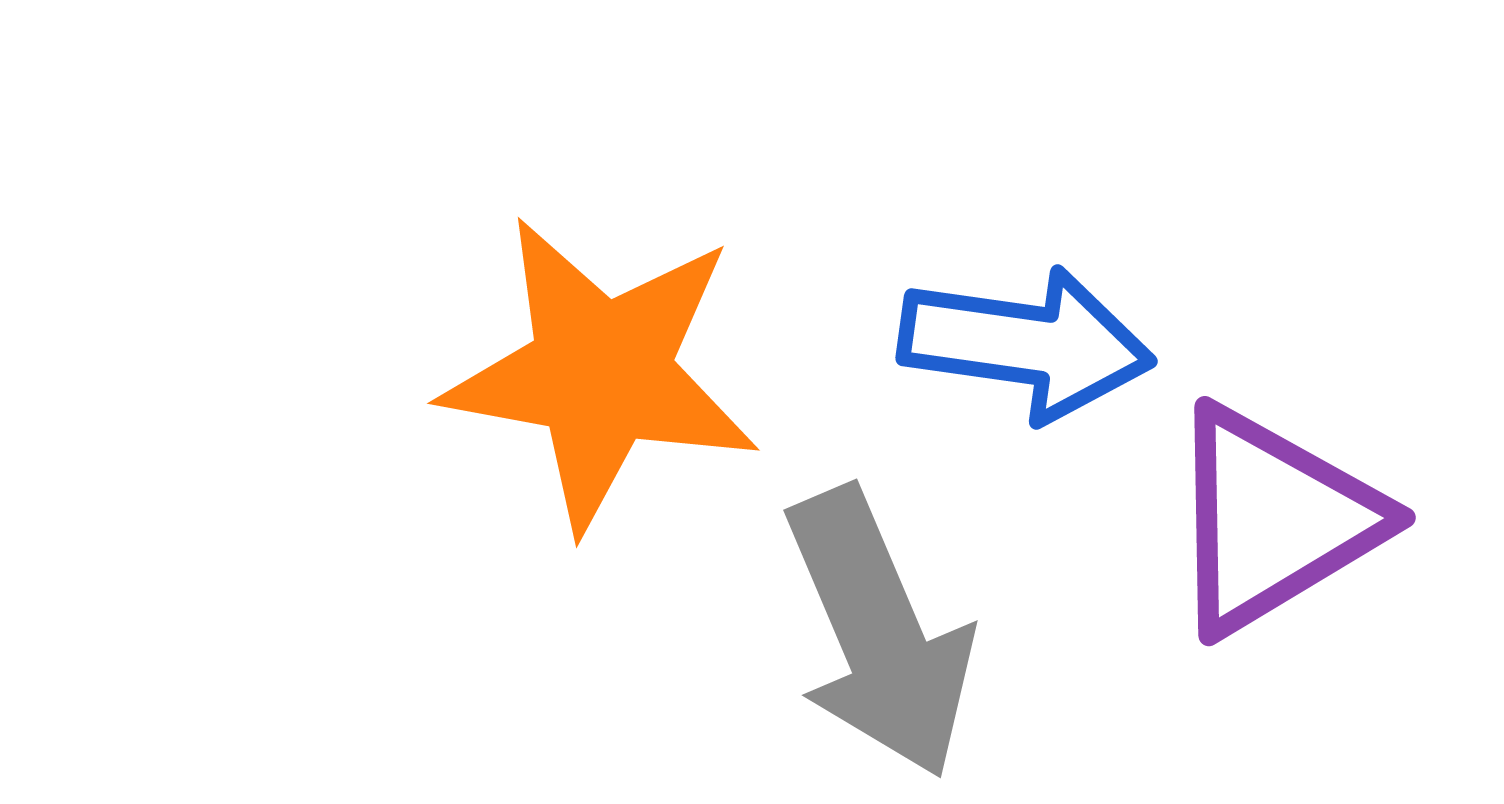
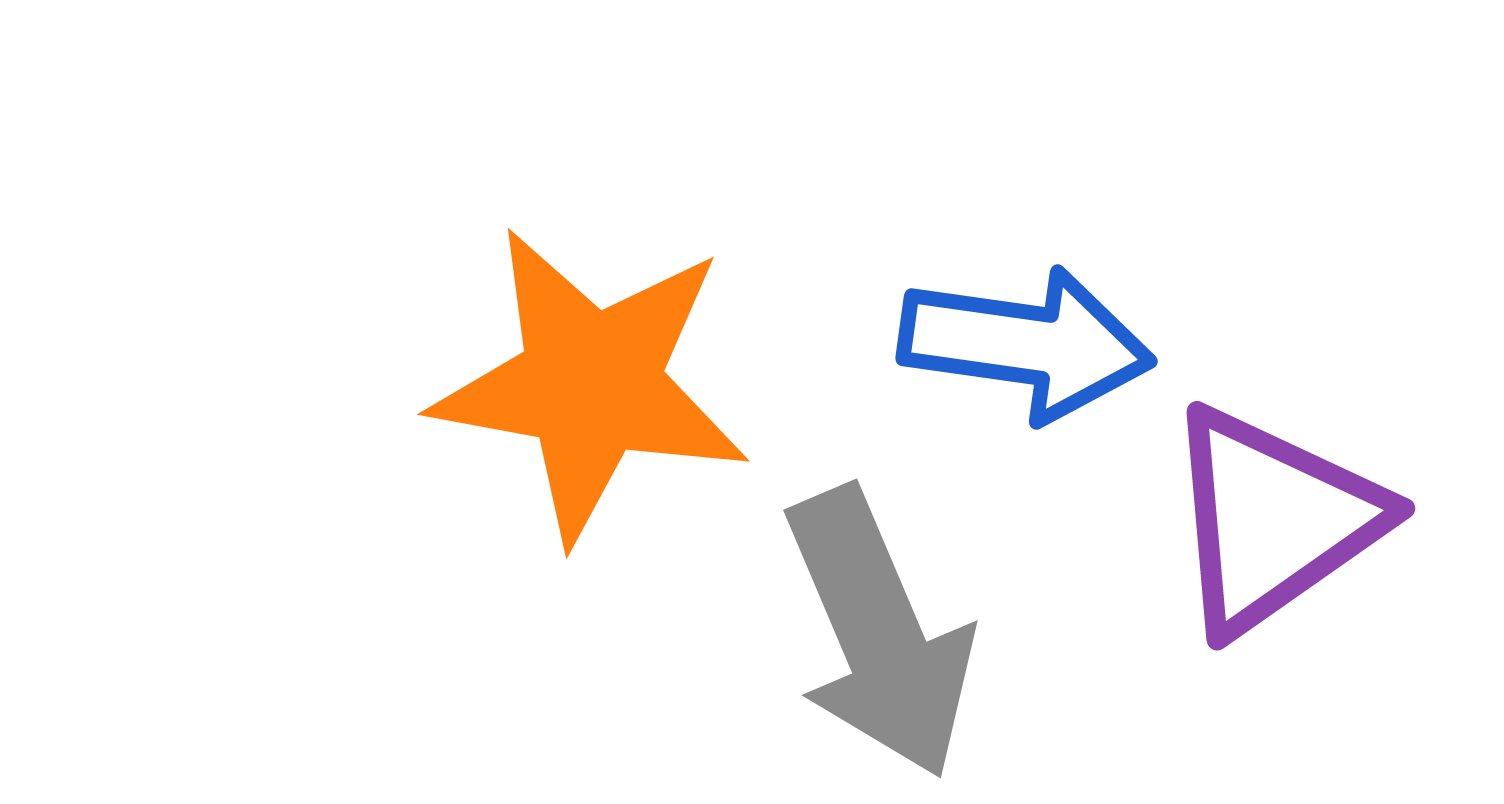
orange star: moved 10 px left, 11 px down
purple triangle: rotated 4 degrees counterclockwise
